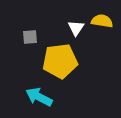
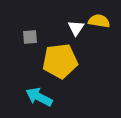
yellow semicircle: moved 3 px left
